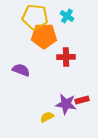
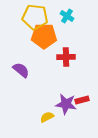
purple semicircle: rotated 18 degrees clockwise
